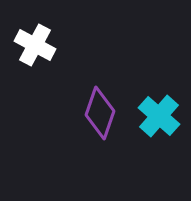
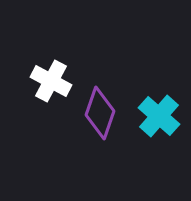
white cross: moved 16 px right, 36 px down
